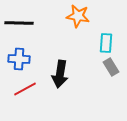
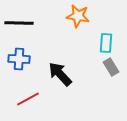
black arrow: rotated 128 degrees clockwise
red line: moved 3 px right, 10 px down
